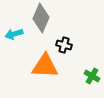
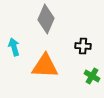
gray diamond: moved 5 px right, 1 px down
cyan arrow: moved 13 px down; rotated 90 degrees clockwise
black cross: moved 19 px right, 1 px down; rotated 14 degrees counterclockwise
